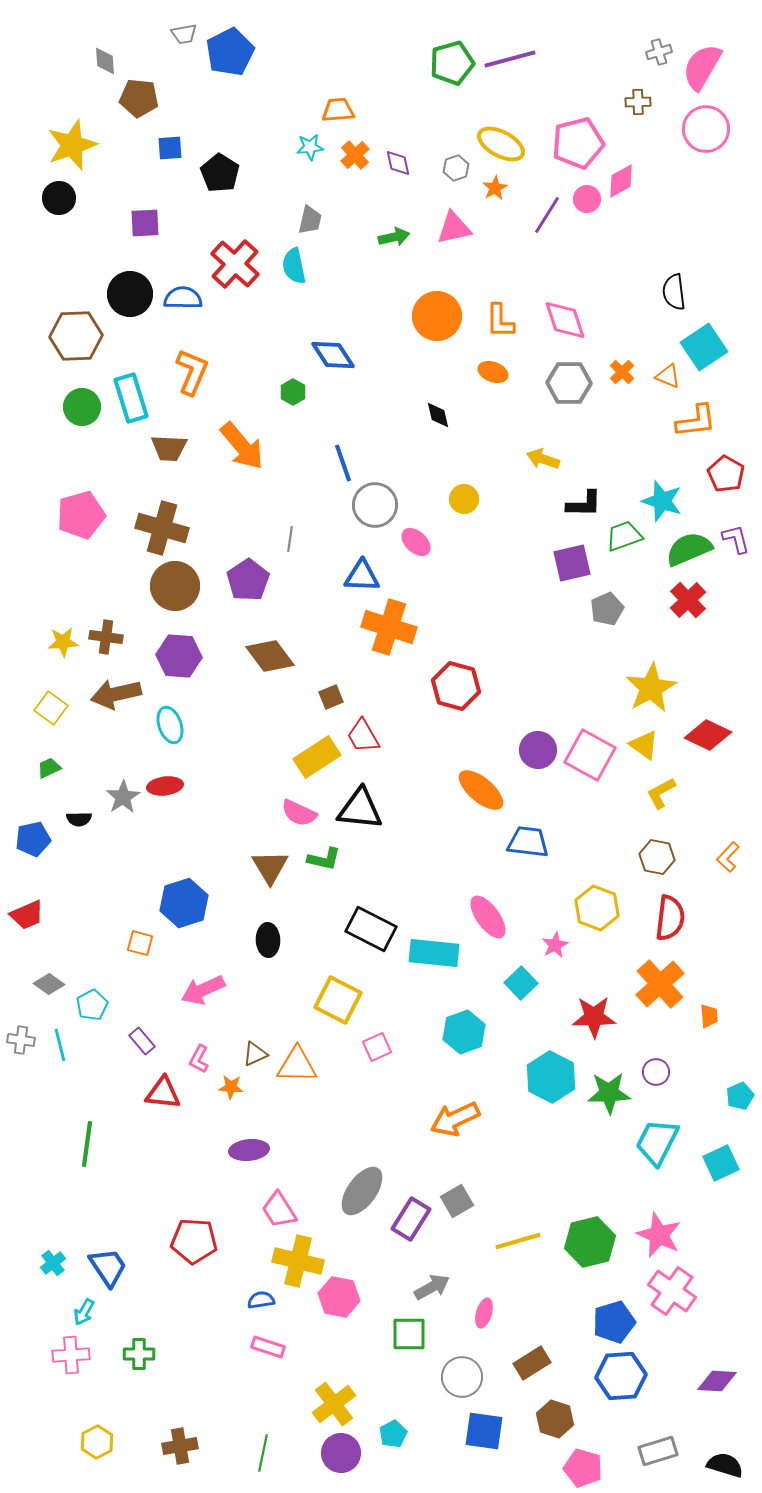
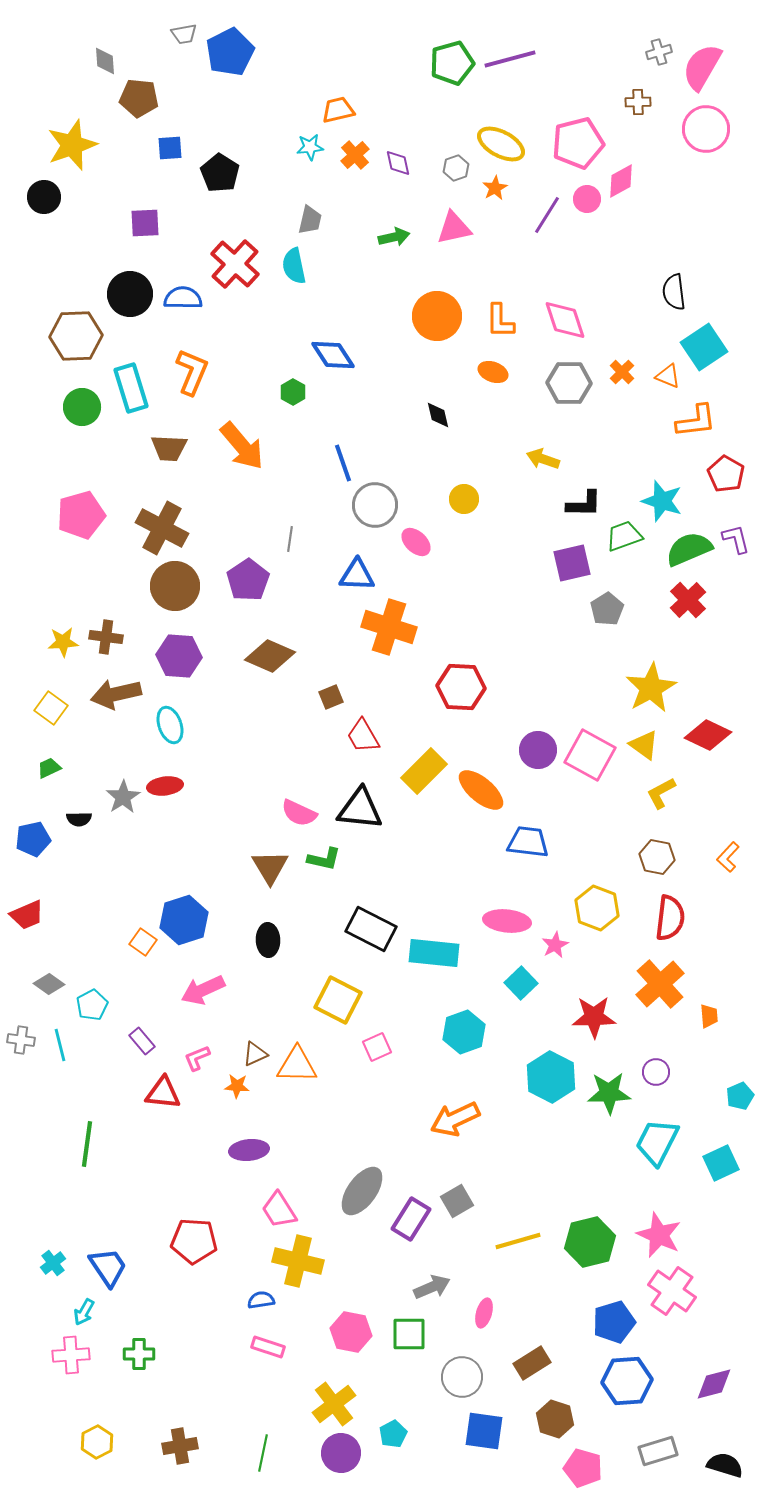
orange trapezoid at (338, 110): rotated 8 degrees counterclockwise
black circle at (59, 198): moved 15 px left, 1 px up
cyan rectangle at (131, 398): moved 10 px up
brown cross at (162, 528): rotated 12 degrees clockwise
blue triangle at (362, 576): moved 5 px left, 1 px up
gray pentagon at (607, 609): rotated 8 degrees counterclockwise
brown diamond at (270, 656): rotated 30 degrees counterclockwise
red hexagon at (456, 686): moved 5 px right, 1 px down; rotated 12 degrees counterclockwise
yellow rectangle at (317, 757): moved 107 px right, 14 px down; rotated 12 degrees counterclockwise
blue hexagon at (184, 903): moved 17 px down
pink ellipse at (488, 917): moved 19 px right, 4 px down; rotated 48 degrees counterclockwise
orange square at (140, 943): moved 3 px right, 1 px up; rotated 20 degrees clockwise
pink L-shape at (199, 1059): moved 2 px left, 1 px up; rotated 40 degrees clockwise
orange star at (231, 1087): moved 6 px right, 1 px up
gray arrow at (432, 1287): rotated 6 degrees clockwise
pink hexagon at (339, 1297): moved 12 px right, 35 px down
blue hexagon at (621, 1376): moved 6 px right, 5 px down
purple diamond at (717, 1381): moved 3 px left, 3 px down; rotated 18 degrees counterclockwise
